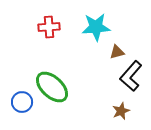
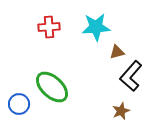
blue circle: moved 3 px left, 2 px down
